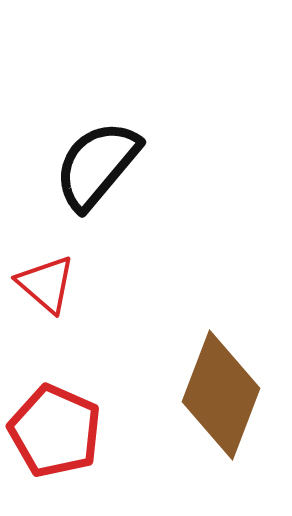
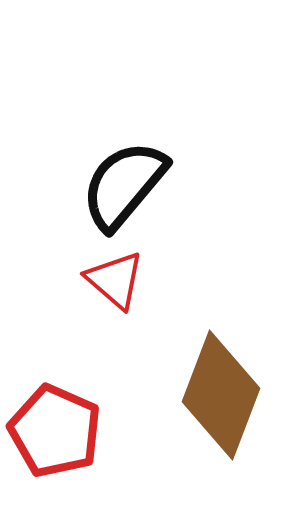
black semicircle: moved 27 px right, 20 px down
red triangle: moved 69 px right, 4 px up
